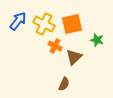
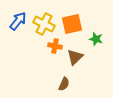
green star: moved 1 px left, 1 px up
orange cross: rotated 16 degrees counterclockwise
brown triangle: moved 1 px right
